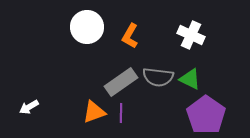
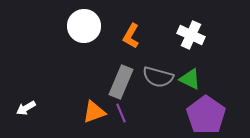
white circle: moved 3 px left, 1 px up
orange L-shape: moved 1 px right
gray semicircle: rotated 8 degrees clockwise
gray rectangle: rotated 32 degrees counterclockwise
white arrow: moved 3 px left, 1 px down
purple line: rotated 24 degrees counterclockwise
